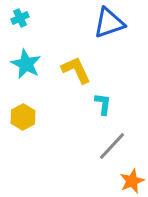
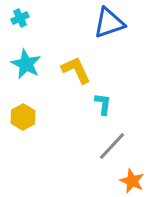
orange star: rotated 25 degrees counterclockwise
